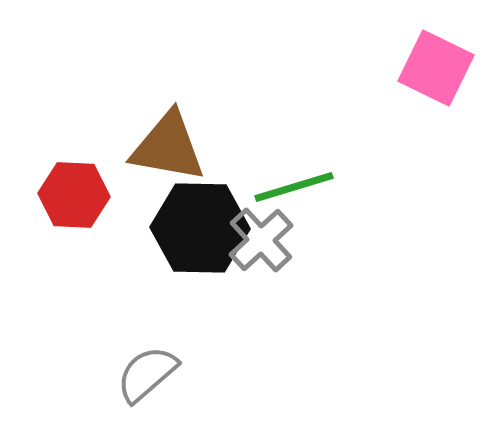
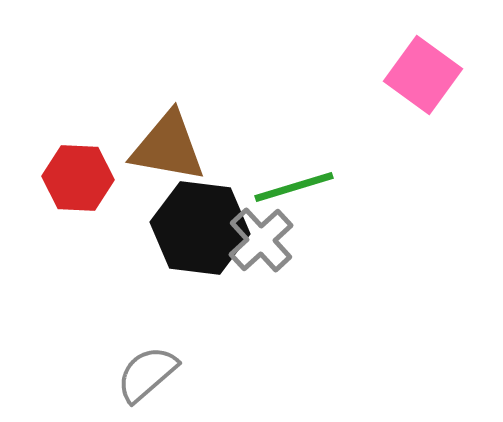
pink square: moved 13 px left, 7 px down; rotated 10 degrees clockwise
red hexagon: moved 4 px right, 17 px up
black hexagon: rotated 6 degrees clockwise
